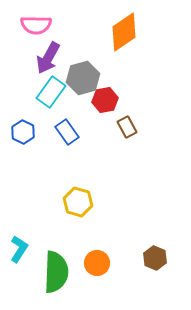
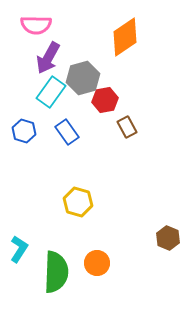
orange diamond: moved 1 px right, 5 px down
blue hexagon: moved 1 px right, 1 px up; rotated 10 degrees counterclockwise
brown hexagon: moved 13 px right, 20 px up
